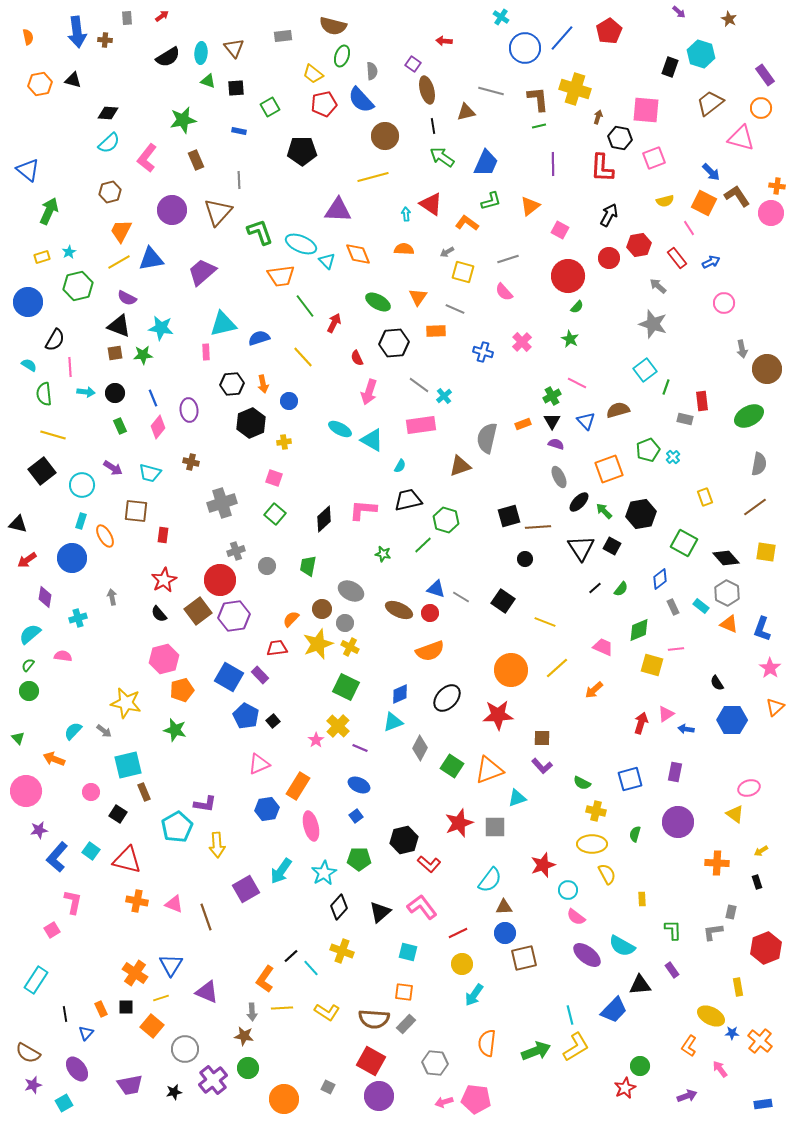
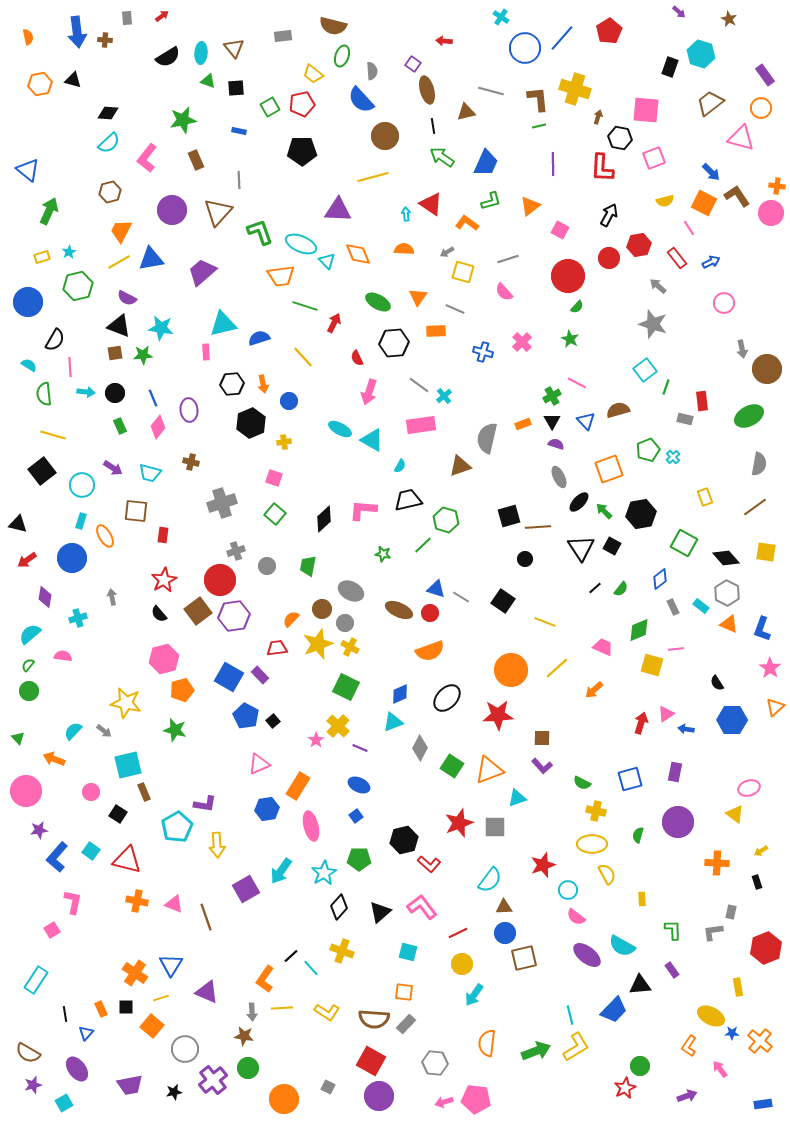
red pentagon at (324, 104): moved 22 px left
green line at (305, 306): rotated 35 degrees counterclockwise
green semicircle at (635, 834): moved 3 px right, 1 px down
